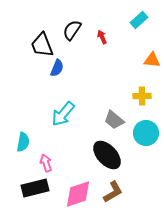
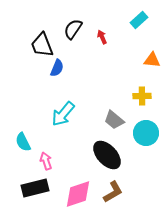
black semicircle: moved 1 px right, 1 px up
cyan semicircle: rotated 144 degrees clockwise
pink arrow: moved 2 px up
